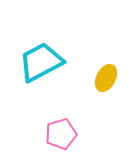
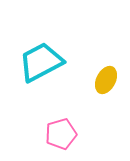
yellow ellipse: moved 2 px down
